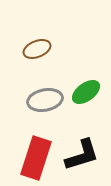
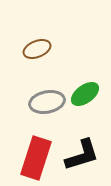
green ellipse: moved 1 px left, 2 px down
gray ellipse: moved 2 px right, 2 px down
